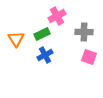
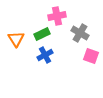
pink cross: rotated 18 degrees clockwise
gray cross: moved 4 px left, 1 px down; rotated 30 degrees clockwise
pink square: moved 2 px right, 1 px up
